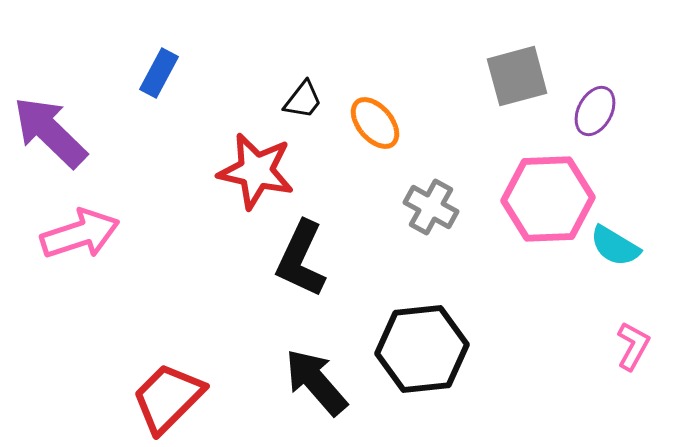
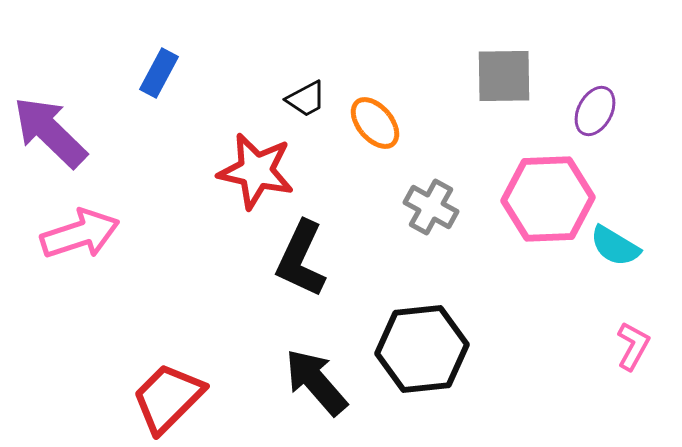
gray square: moved 13 px left; rotated 14 degrees clockwise
black trapezoid: moved 3 px right, 1 px up; rotated 24 degrees clockwise
